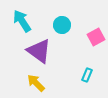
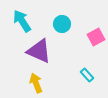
cyan circle: moved 1 px up
purple triangle: rotated 12 degrees counterclockwise
cyan rectangle: rotated 64 degrees counterclockwise
yellow arrow: rotated 24 degrees clockwise
